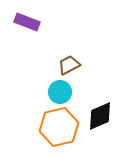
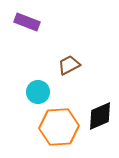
cyan circle: moved 22 px left
orange hexagon: rotated 9 degrees clockwise
